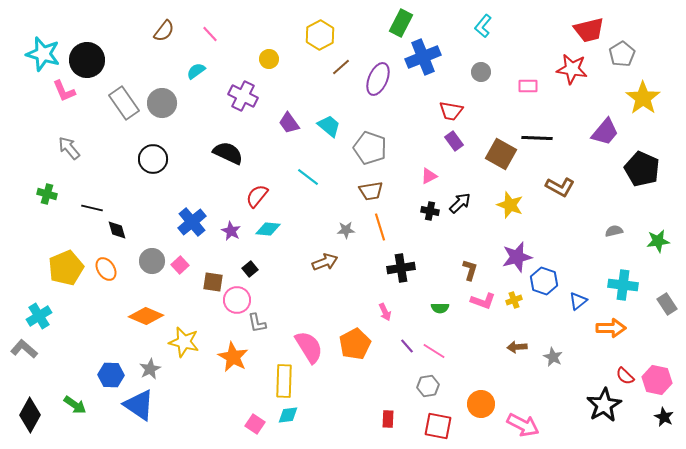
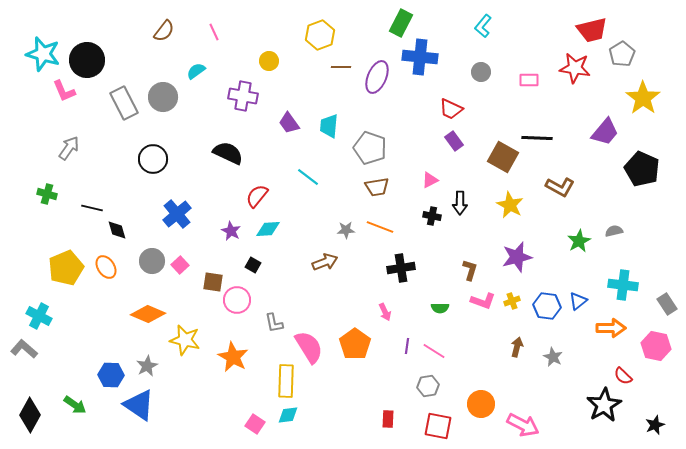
red trapezoid at (589, 30): moved 3 px right
pink line at (210, 34): moved 4 px right, 2 px up; rotated 18 degrees clockwise
yellow hexagon at (320, 35): rotated 8 degrees clockwise
blue cross at (423, 57): moved 3 px left; rotated 28 degrees clockwise
yellow circle at (269, 59): moved 2 px down
brown line at (341, 67): rotated 42 degrees clockwise
red star at (572, 69): moved 3 px right, 1 px up
purple ellipse at (378, 79): moved 1 px left, 2 px up
pink rectangle at (528, 86): moved 1 px right, 6 px up
purple cross at (243, 96): rotated 16 degrees counterclockwise
gray rectangle at (124, 103): rotated 8 degrees clockwise
gray circle at (162, 103): moved 1 px right, 6 px up
red trapezoid at (451, 111): moved 2 px up; rotated 15 degrees clockwise
cyan trapezoid at (329, 126): rotated 125 degrees counterclockwise
gray arrow at (69, 148): rotated 75 degrees clockwise
brown square at (501, 154): moved 2 px right, 3 px down
pink triangle at (429, 176): moved 1 px right, 4 px down
brown trapezoid at (371, 191): moved 6 px right, 4 px up
black arrow at (460, 203): rotated 135 degrees clockwise
yellow star at (510, 205): rotated 8 degrees clockwise
black cross at (430, 211): moved 2 px right, 5 px down
blue cross at (192, 222): moved 15 px left, 8 px up
orange line at (380, 227): rotated 52 degrees counterclockwise
cyan diamond at (268, 229): rotated 10 degrees counterclockwise
green star at (658, 241): moved 79 px left; rotated 20 degrees counterclockwise
orange ellipse at (106, 269): moved 2 px up
black square at (250, 269): moved 3 px right, 4 px up; rotated 21 degrees counterclockwise
blue hexagon at (544, 281): moved 3 px right, 25 px down; rotated 12 degrees counterclockwise
yellow cross at (514, 300): moved 2 px left, 1 px down
cyan cross at (39, 316): rotated 30 degrees counterclockwise
orange diamond at (146, 316): moved 2 px right, 2 px up
gray L-shape at (257, 323): moved 17 px right
yellow star at (184, 342): moved 1 px right, 2 px up
orange pentagon at (355, 344): rotated 8 degrees counterclockwise
purple line at (407, 346): rotated 49 degrees clockwise
brown arrow at (517, 347): rotated 108 degrees clockwise
gray star at (150, 369): moved 3 px left, 3 px up
red semicircle at (625, 376): moved 2 px left
pink hexagon at (657, 380): moved 1 px left, 34 px up
yellow rectangle at (284, 381): moved 2 px right
black star at (664, 417): moved 9 px left, 8 px down; rotated 24 degrees clockwise
